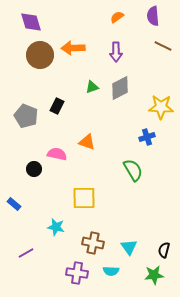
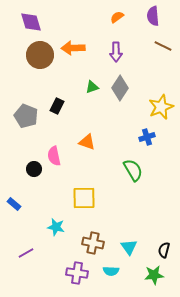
gray diamond: rotated 30 degrees counterclockwise
yellow star: rotated 25 degrees counterclockwise
pink semicircle: moved 3 px left, 2 px down; rotated 114 degrees counterclockwise
